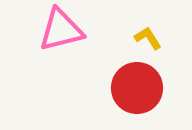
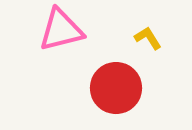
red circle: moved 21 px left
